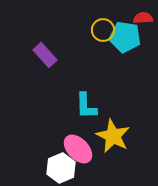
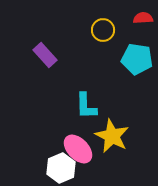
cyan pentagon: moved 12 px right, 22 px down
yellow star: moved 1 px left
